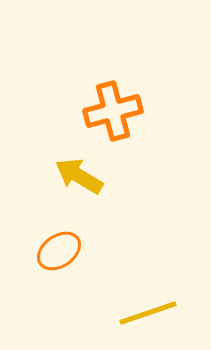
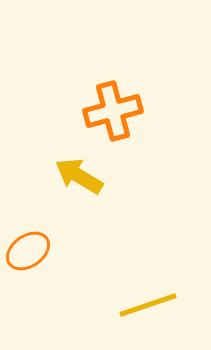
orange ellipse: moved 31 px left
yellow line: moved 8 px up
